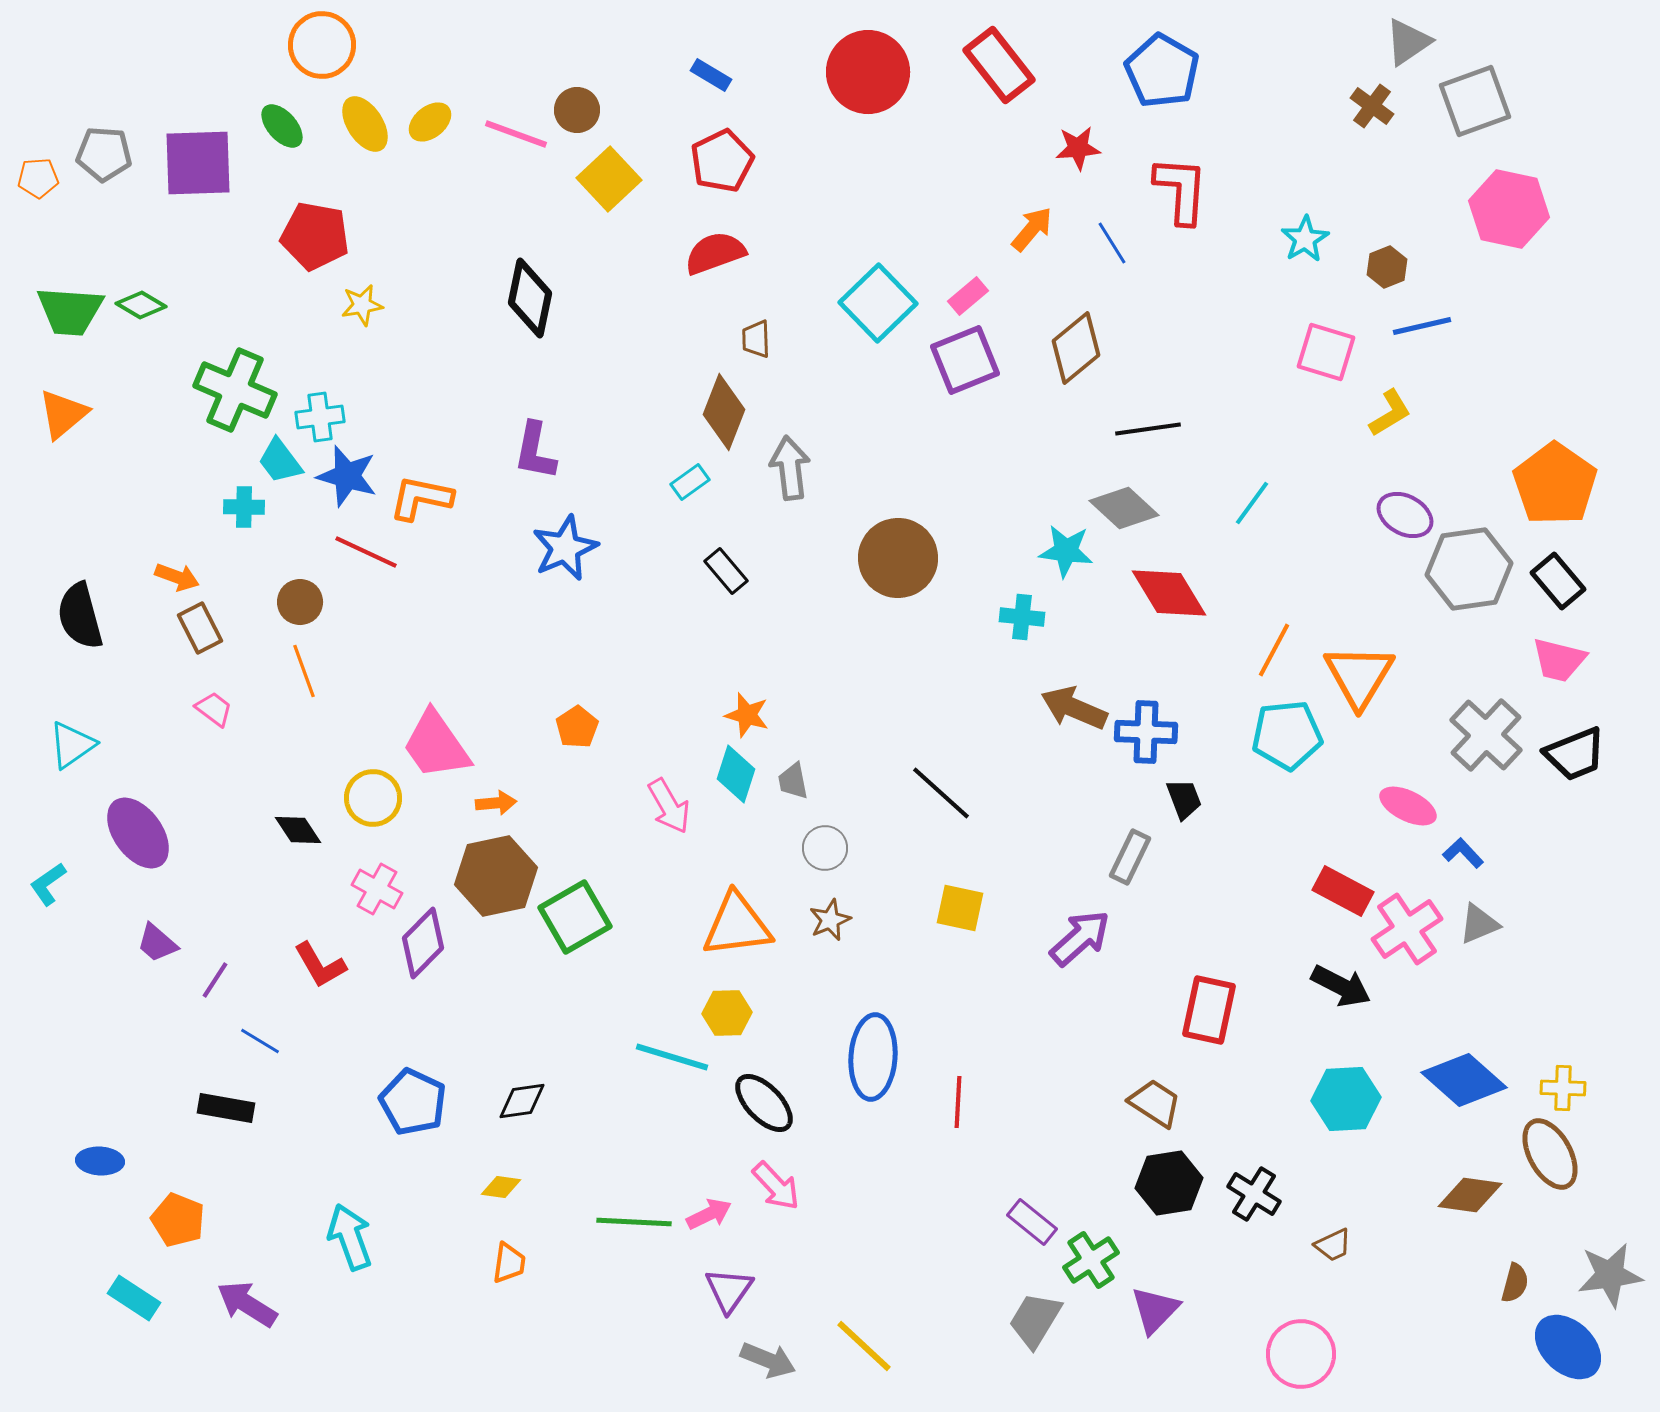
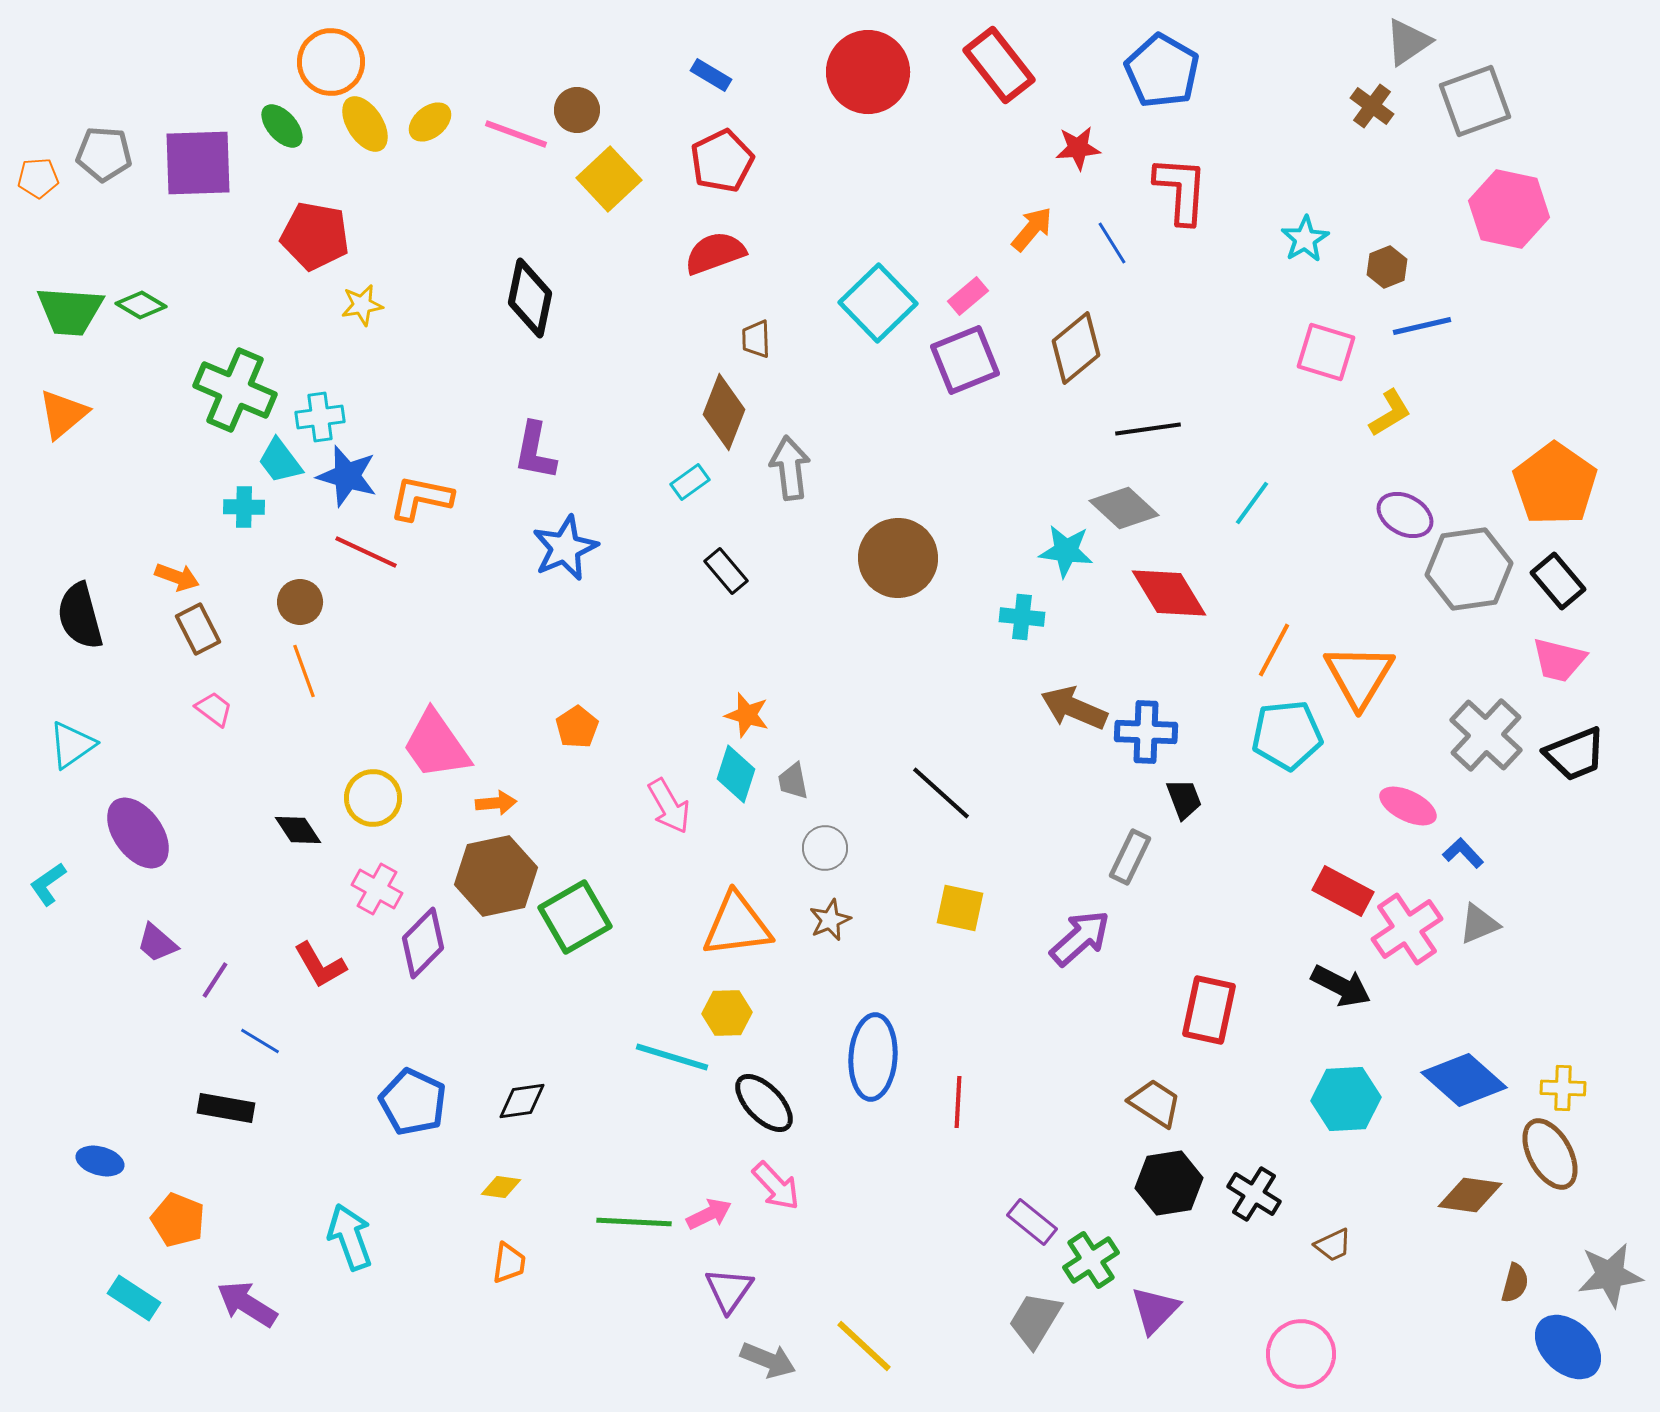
orange circle at (322, 45): moved 9 px right, 17 px down
brown rectangle at (200, 628): moved 2 px left, 1 px down
blue ellipse at (100, 1161): rotated 12 degrees clockwise
